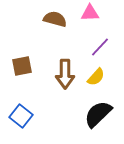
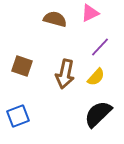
pink triangle: rotated 24 degrees counterclockwise
brown square: rotated 30 degrees clockwise
brown arrow: rotated 12 degrees clockwise
blue square: moved 3 px left; rotated 30 degrees clockwise
